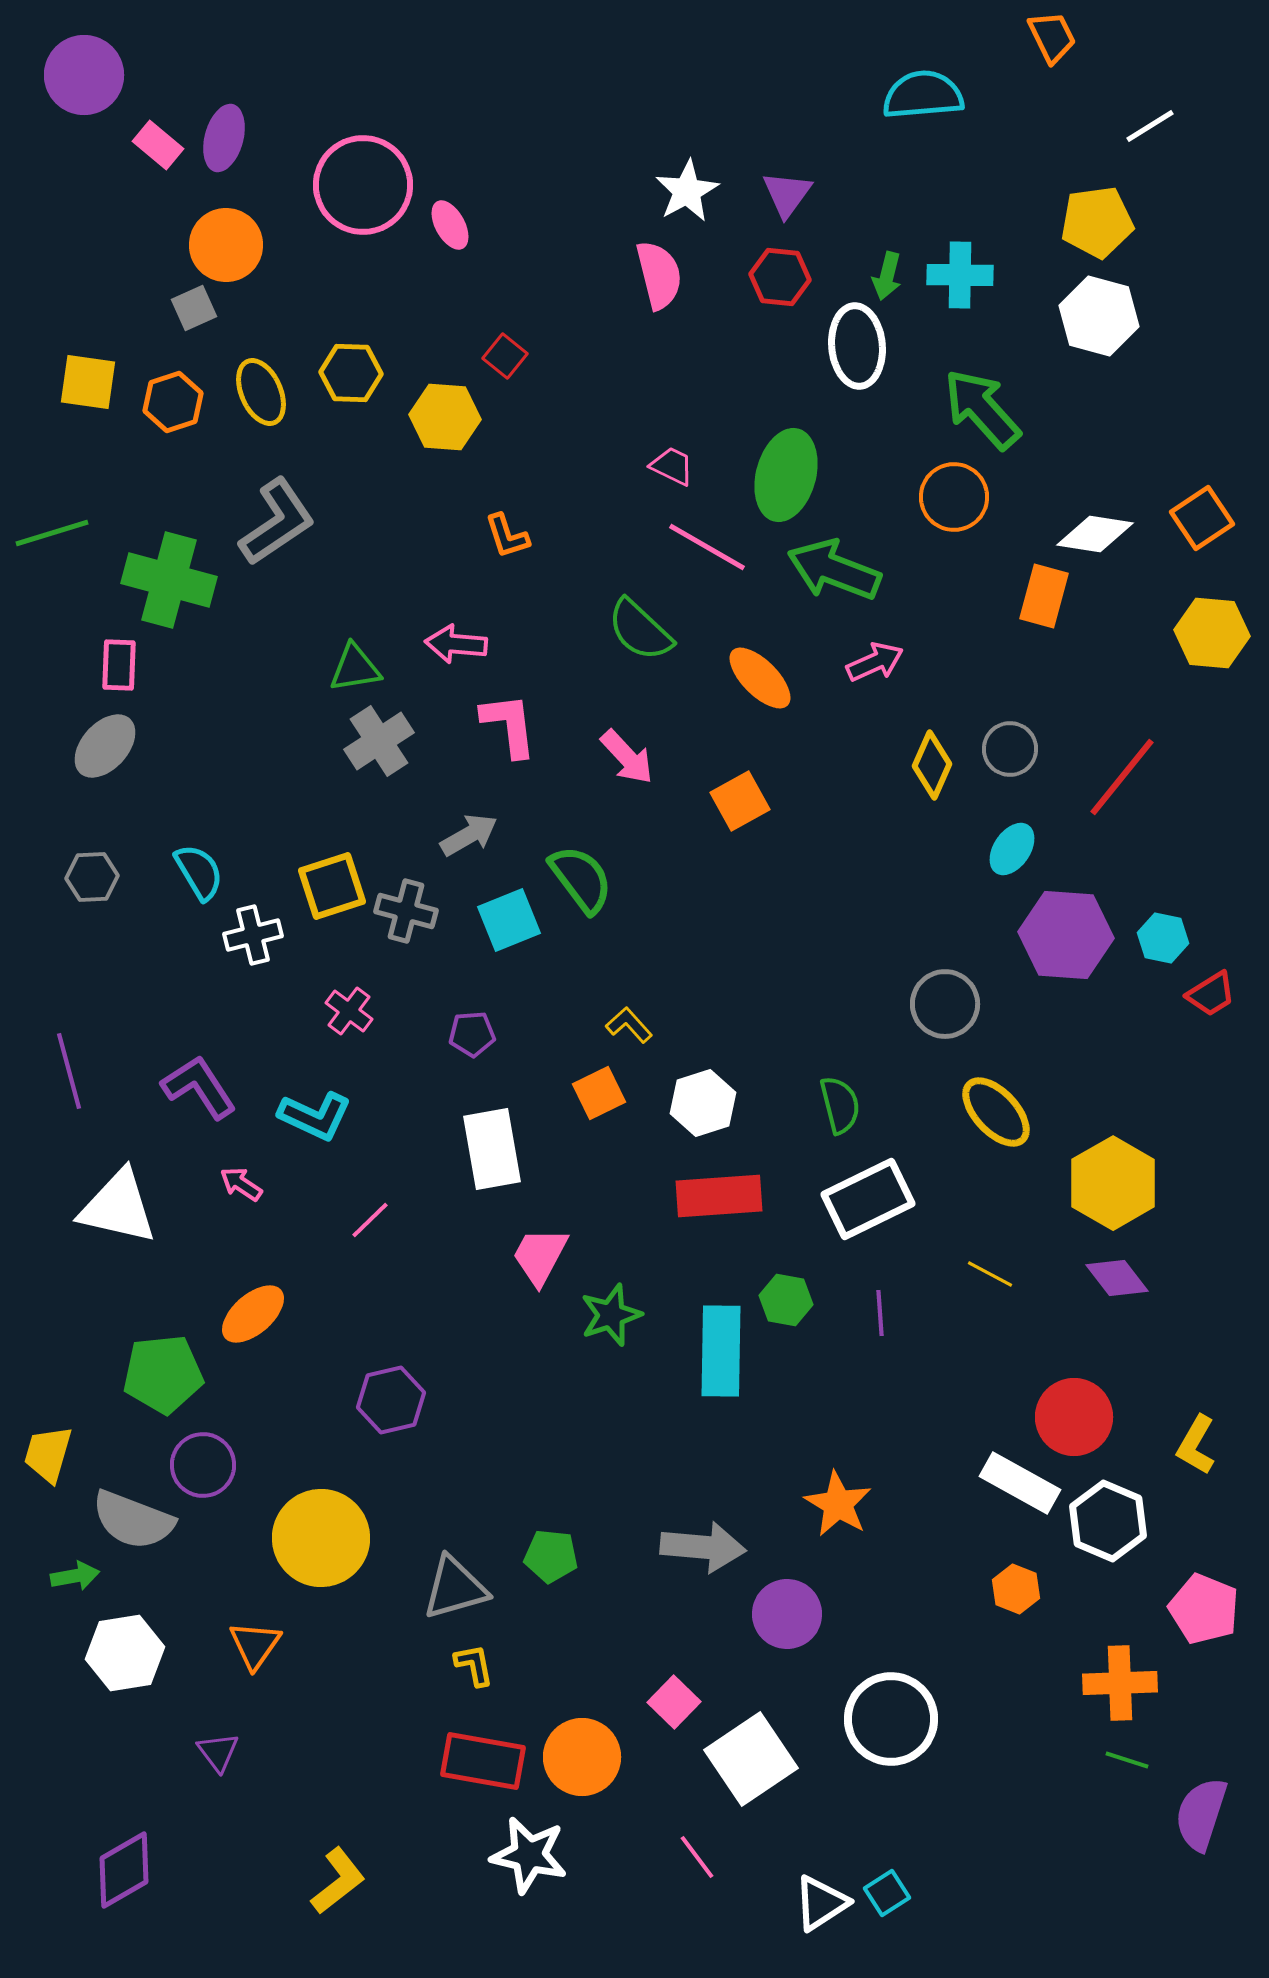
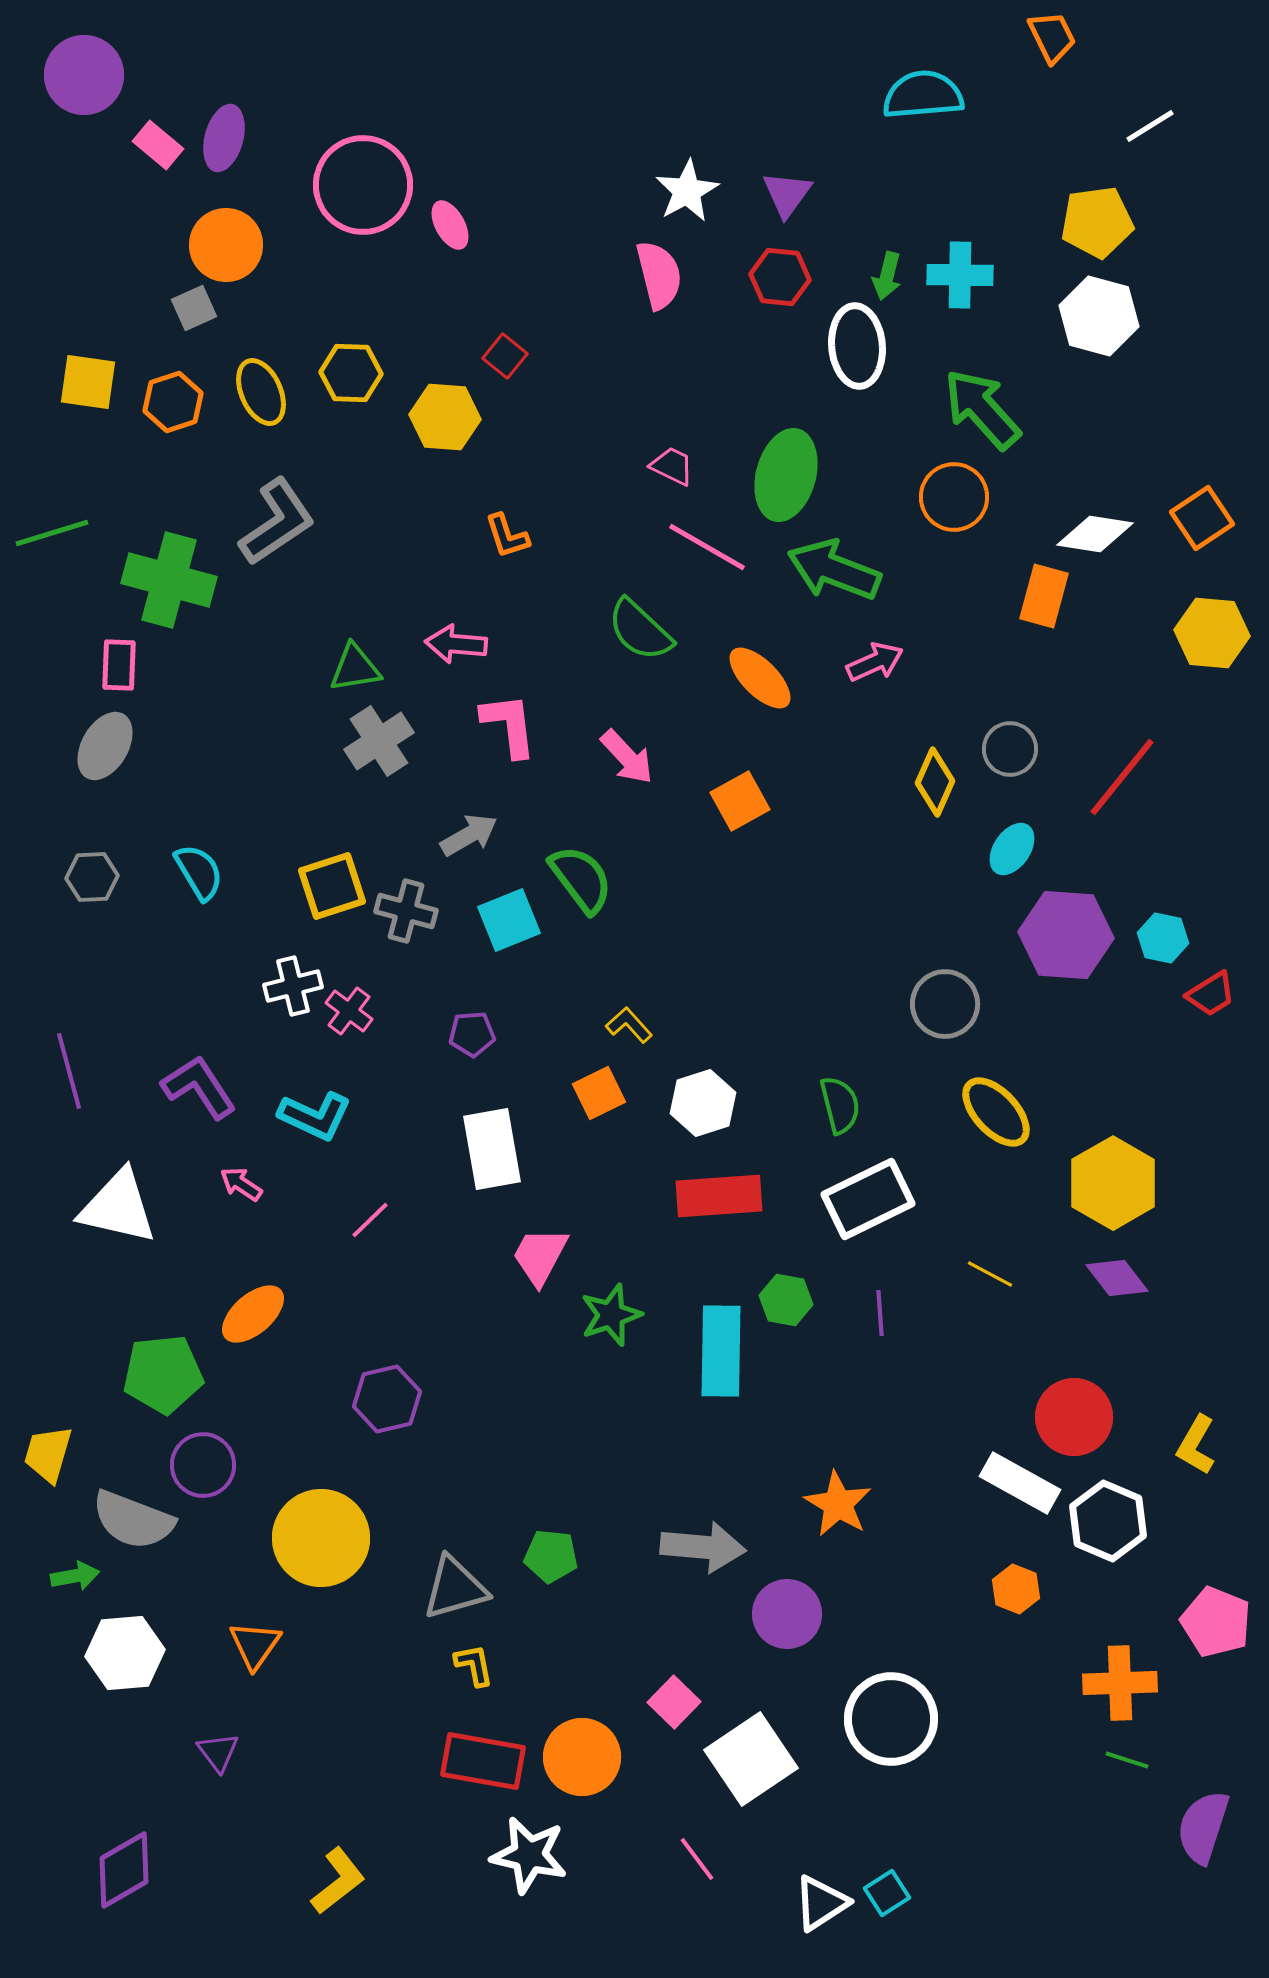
gray ellipse at (105, 746): rotated 12 degrees counterclockwise
yellow diamond at (932, 765): moved 3 px right, 17 px down
white cross at (253, 935): moved 40 px right, 51 px down
purple hexagon at (391, 1400): moved 4 px left, 1 px up
pink pentagon at (1204, 1609): moved 12 px right, 13 px down
white hexagon at (125, 1653): rotated 4 degrees clockwise
purple semicircle at (1201, 1814): moved 2 px right, 13 px down
pink line at (697, 1857): moved 2 px down
